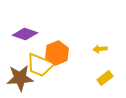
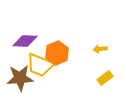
purple diamond: moved 7 px down; rotated 15 degrees counterclockwise
